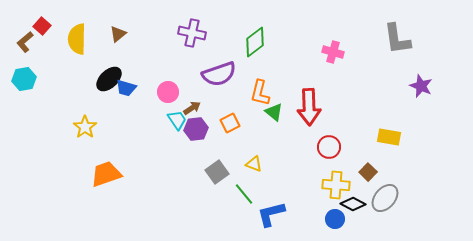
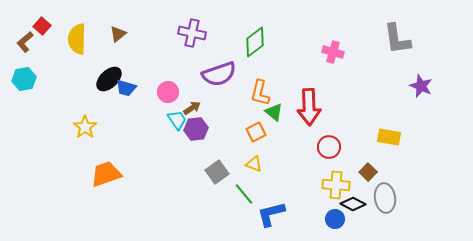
orange square: moved 26 px right, 9 px down
gray ellipse: rotated 48 degrees counterclockwise
